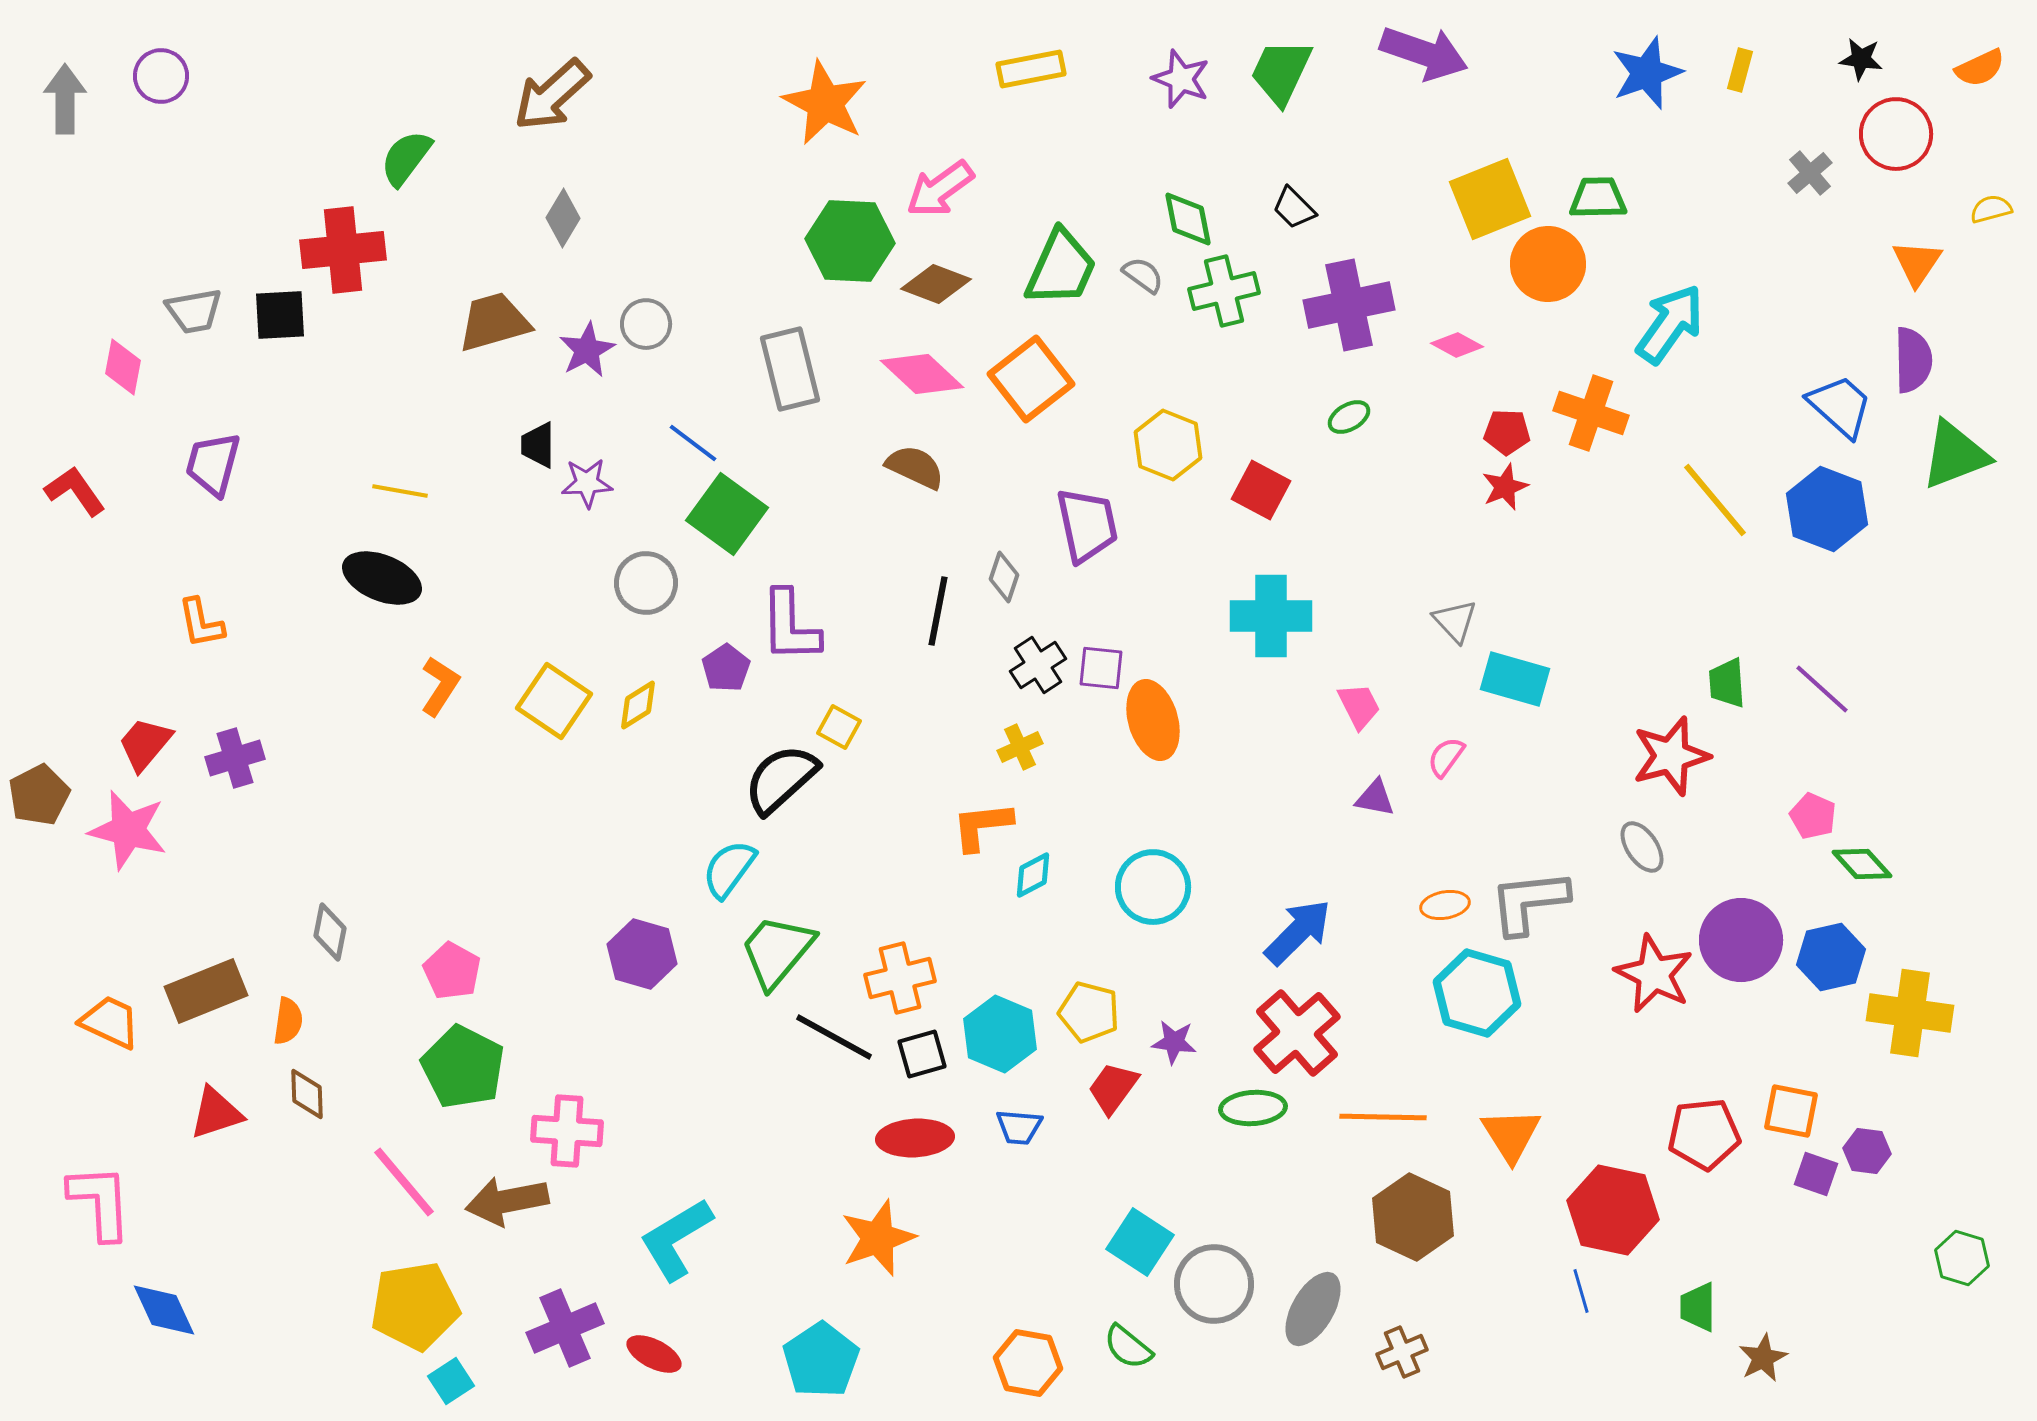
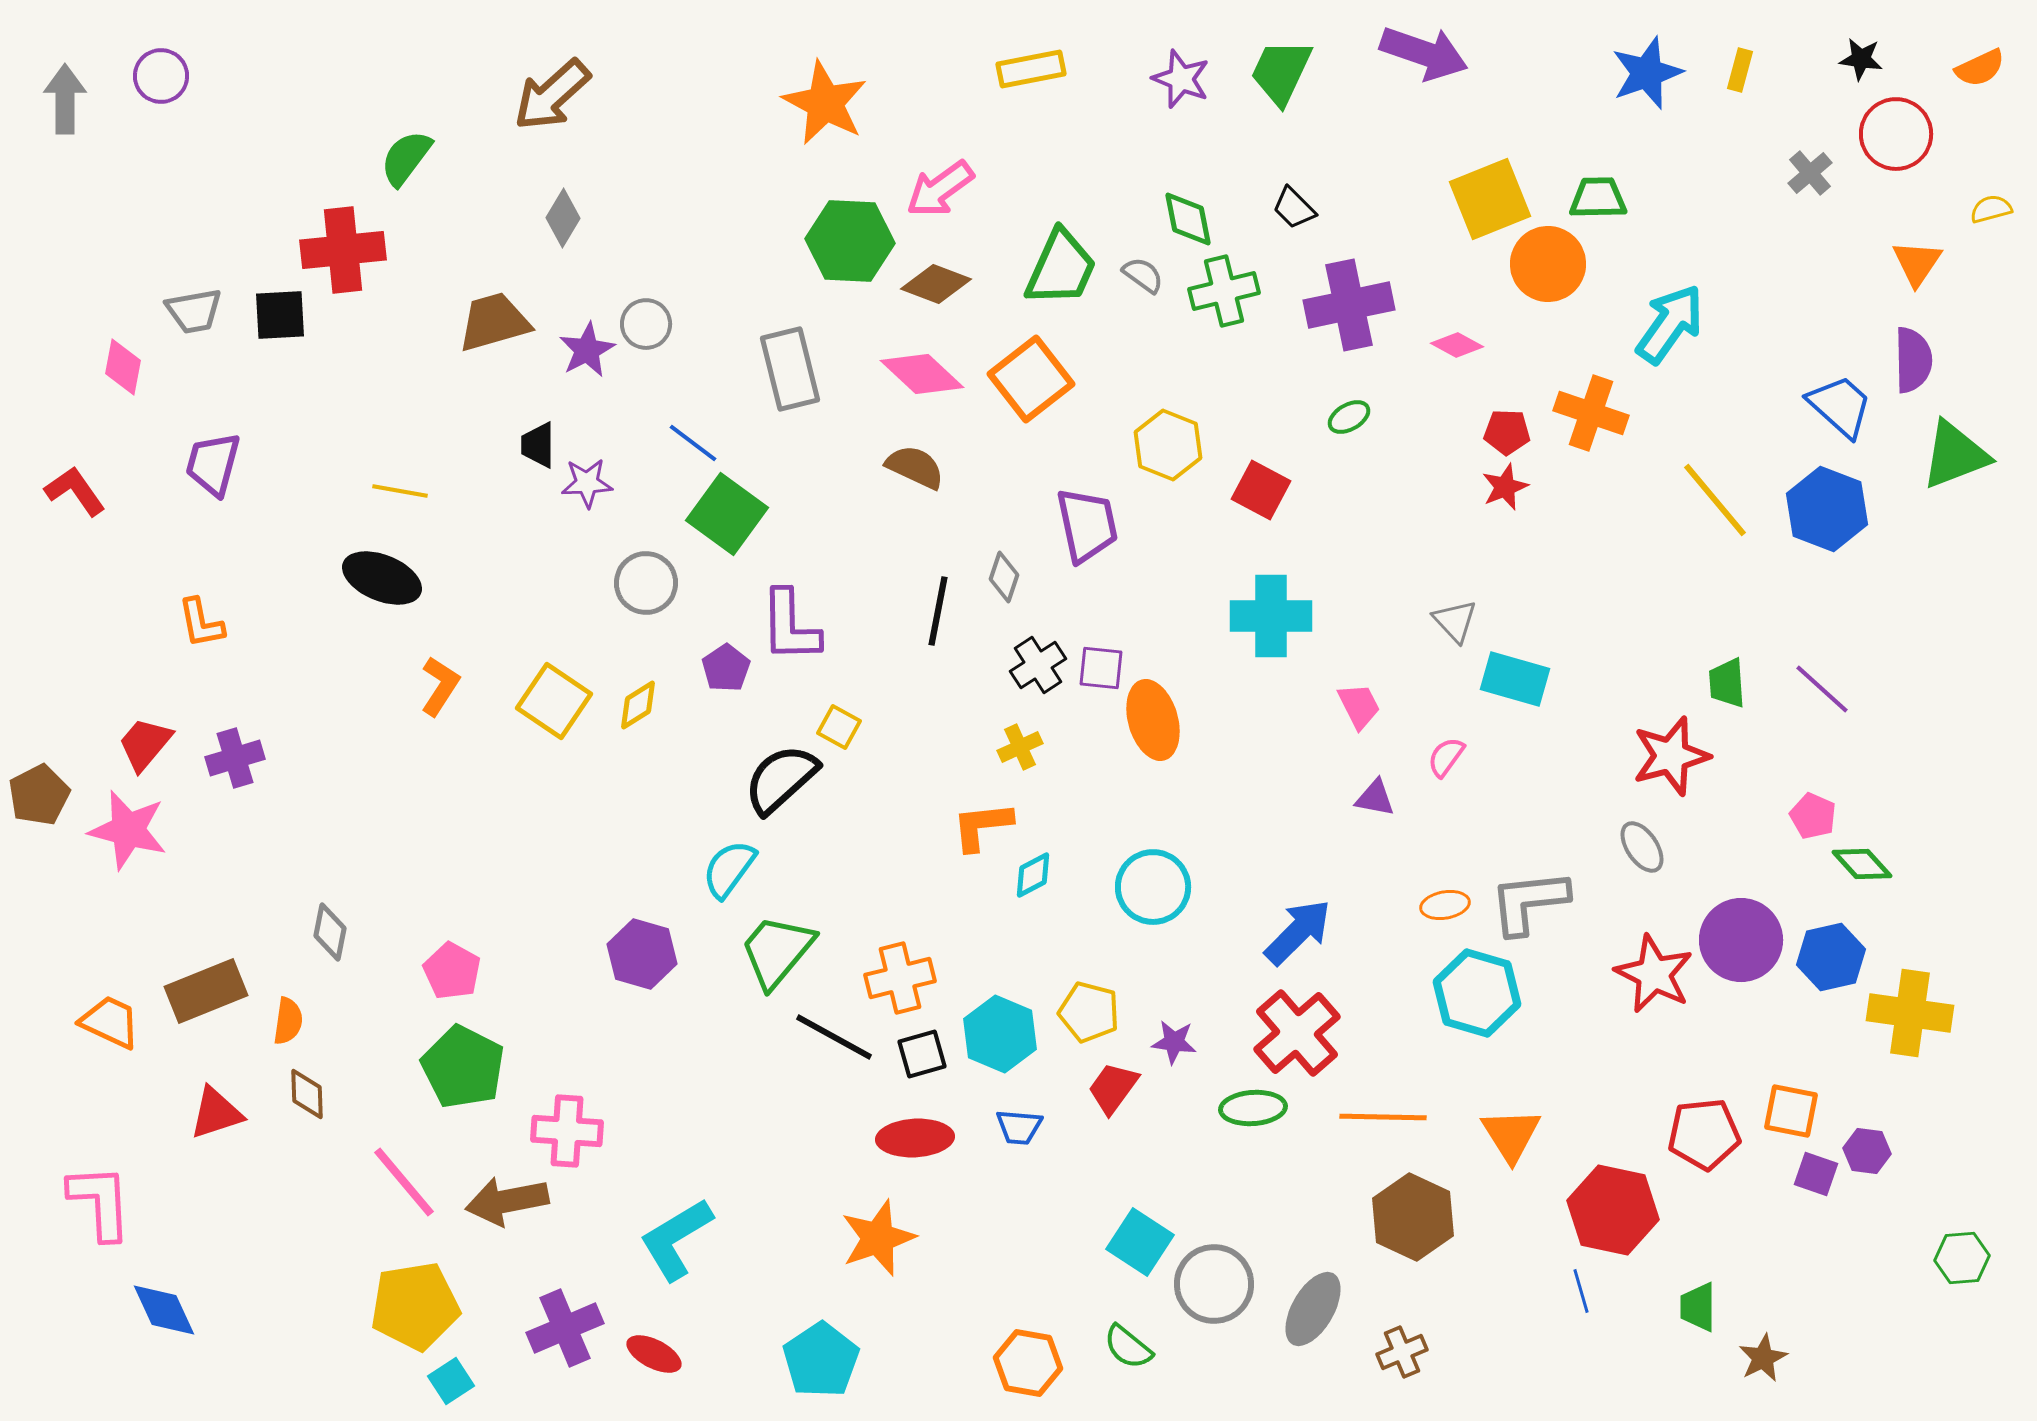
green hexagon at (1962, 1258): rotated 22 degrees counterclockwise
